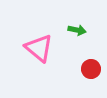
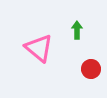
green arrow: rotated 102 degrees counterclockwise
